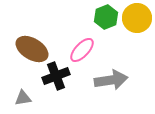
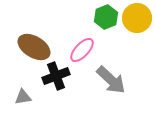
brown ellipse: moved 2 px right, 2 px up
gray arrow: rotated 52 degrees clockwise
gray triangle: moved 1 px up
